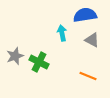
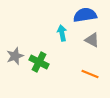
orange line: moved 2 px right, 2 px up
